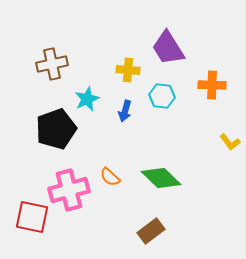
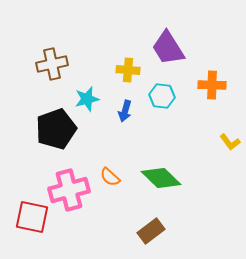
cyan star: rotated 10 degrees clockwise
